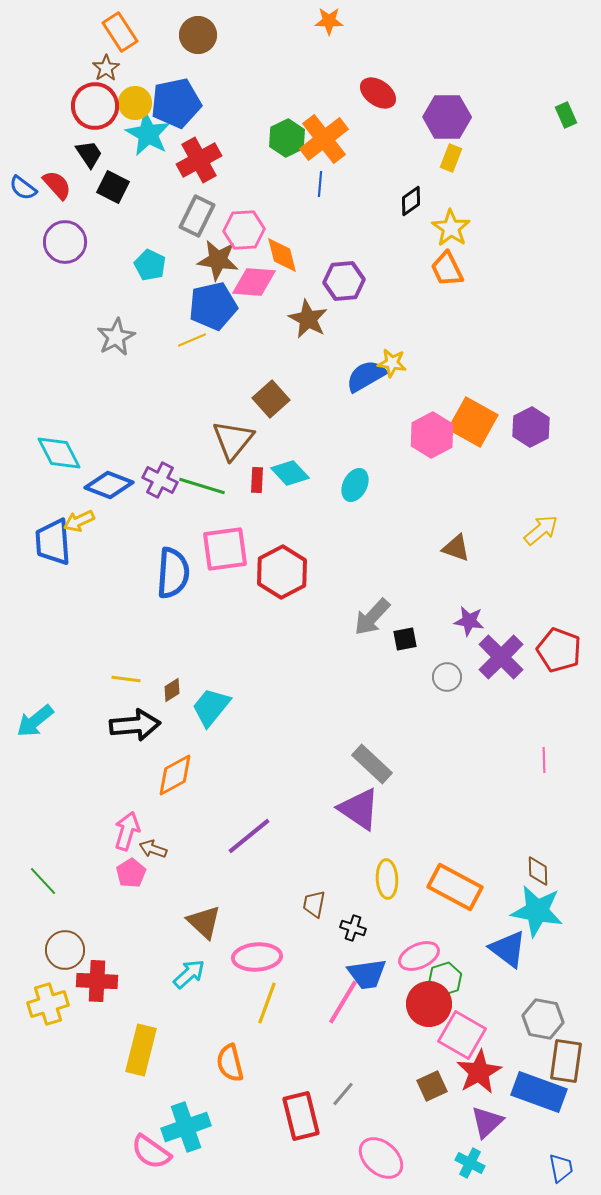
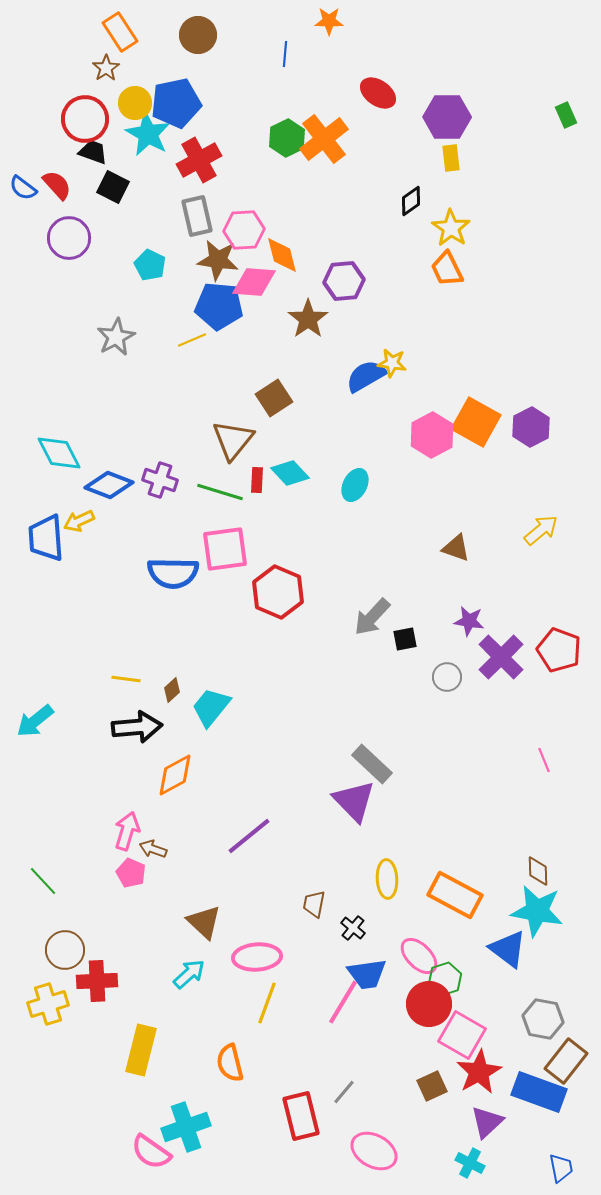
red circle at (95, 106): moved 10 px left, 13 px down
black trapezoid at (89, 154): moved 4 px right, 2 px up; rotated 36 degrees counterclockwise
yellow rectangle at (451, 158): rotated 28 degrees counterclockwise
blue line at (320, 184): moved 35 px left, 130 px up
gray rectangle at (197, 216): rotated 39 degrees counterclockwise
purple circle at (65, 242): moved 4 px right, 4 px up
blue pentagon at (213, 306): moved 6 px right; rotated 18 degrees clockwise
brown star at (308, 319): rotated 9 degrees clockwise
brown square at (271, 399): moved 3 px right, 1 px up; rotated 9 degrees clockwise
orange square at (473, 422): moved 3 px right
purple cross at (160, 480): rotated 8 degrees counterclockwise
green line at (202, 486): moved 18 px right, 6 px down
blue trapezoid at (53, 542): moved 7 px left, 4 px up
red hexagon at (282, 572): moved 4 px left, 20 px down; rotated 9 degrees counterclockwise
blue semicircle at (173, 573): rotated 87 degrees clockwise
brown diamond at (172, 690): rotated 10 degrees counterclockwise
black arrow at (135, 725): moved 2 px right, 2 px down
pink line at (544, 760): rotated 20 degrees counterclockwise
purple triangle at (359, 809): moved 5 px left, 8 px up; rotated 12 degrees clockwise
pink pentagon at (131, 873): rotated 16 degrees counterclockwise
orange rectangle at (455, 887): moved 8 px down
black cross at (353, 928): rotated 20 degrees clockwise
pink ellipse at (419, 956): rotated 69 degrees clockwise
red cross at (97, 981): rotated 6 degrees counterclockwise
brown rectangle at (566, 1061): rotated 30 degrees clockwise
gray line at (343, 1094): moved 1 px right, 2 px up
pink ellipse at (381, 1158): moved 7 px left, 7 px up; rotated 12 degrees counterclockwise
